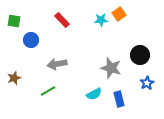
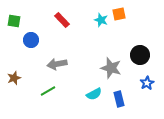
orange square: rotated 24 degrees clockwise
cyan star: rotated 24 degrees clockwise
